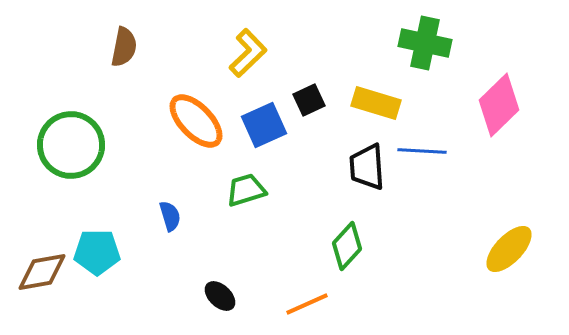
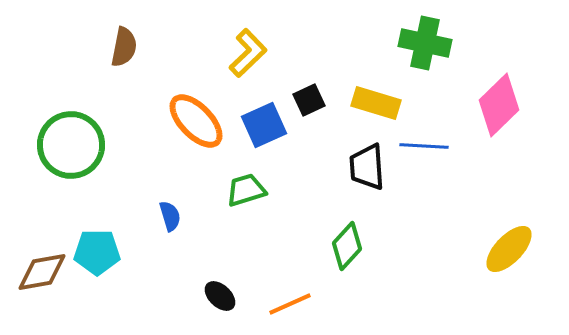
blue line: moved 2 px right, 5 px up
orange line: moved 17 px left
